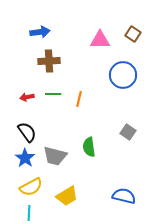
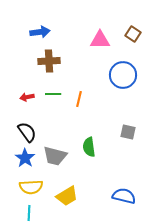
gray square: rotated 21 degrees counterclockwise
yellow semicircle: rotated 25 degrees clockwise
